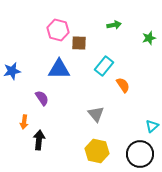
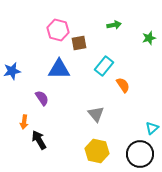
brown square: rotated 14 degrees counterclockwise
cyan triangle: moved 2 px down
black arrow: rotated 36 degrees counterclockwise
